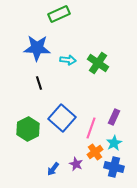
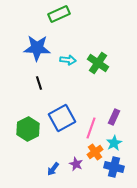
blue square: rotated 20 degrees clockwise
